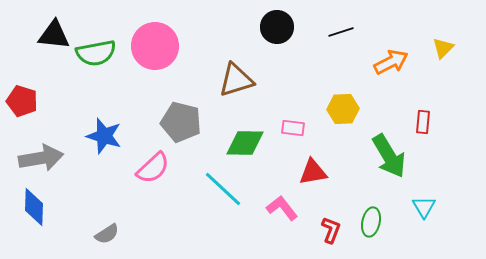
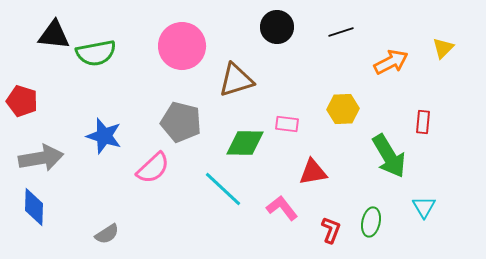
pink circle: moved 27 px right
pink rectangle: moved 6 px left, 4 px up
